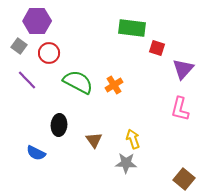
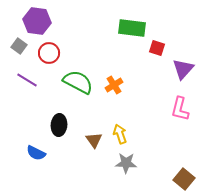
purple hexagon: rotated 8 degrees clockwise
purple line: rotated 15 degrees counterclockwise
yellow arrow: moved 13 px left, 5 px up
